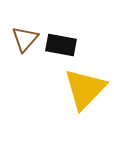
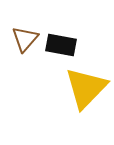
yellow triangle: moved 1 px right, 1 px up
